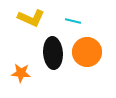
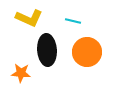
yellow L-shape: moved 2 px left
black ellipse: moved 6 px left, 3 px up
